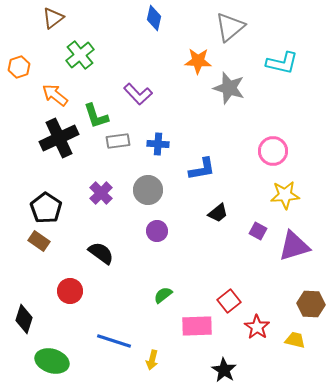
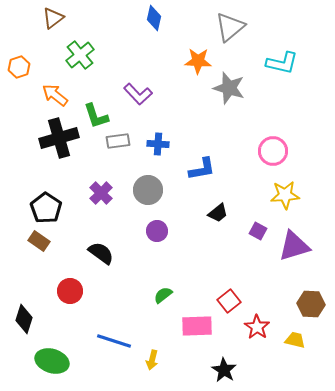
black cross: rotated 9 degrees clockwise
